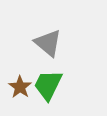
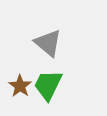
brown star: moved 1 px up
